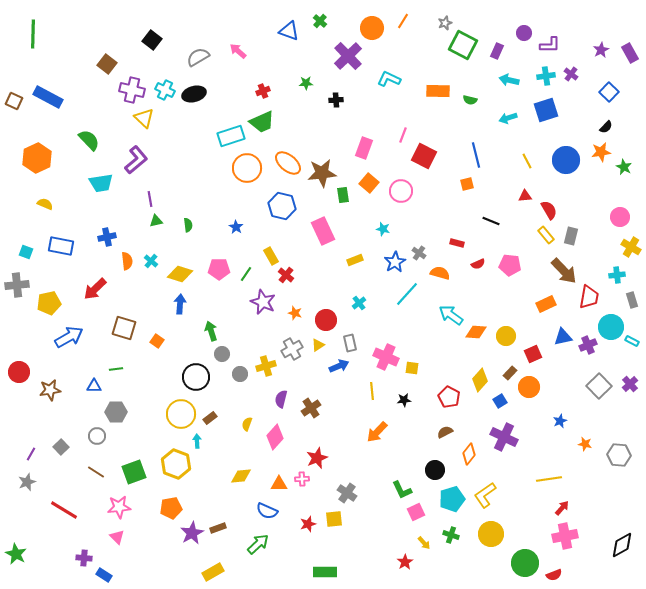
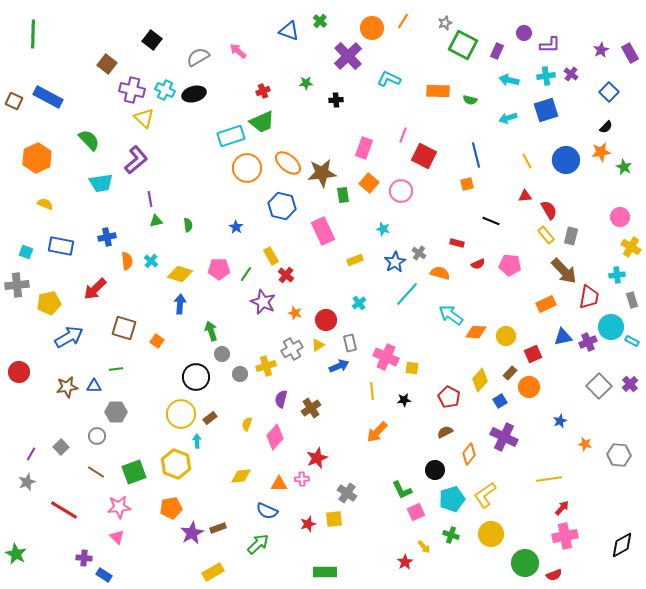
purple cross at (588, 345): moved 3 px up
brown star at (50, 390): moved 17 px right, 3 px up
yellow arrow at (424, 543): moved 4 px down
